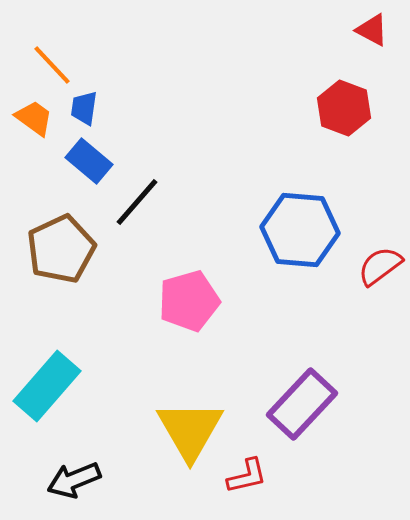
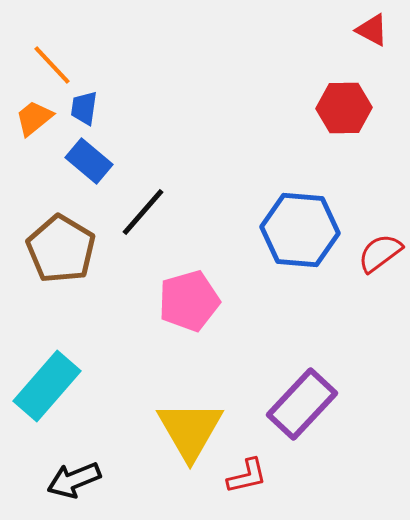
red hexagon: rotated 22 degrees counterclockwise
orange trapezoid: rotated 75 degrees counterclockwise
black line: moved 6 px right, 10 px down
brown pentagon: rotated 16 degrees counterclockwise
red semicircle: moved 13 px up
